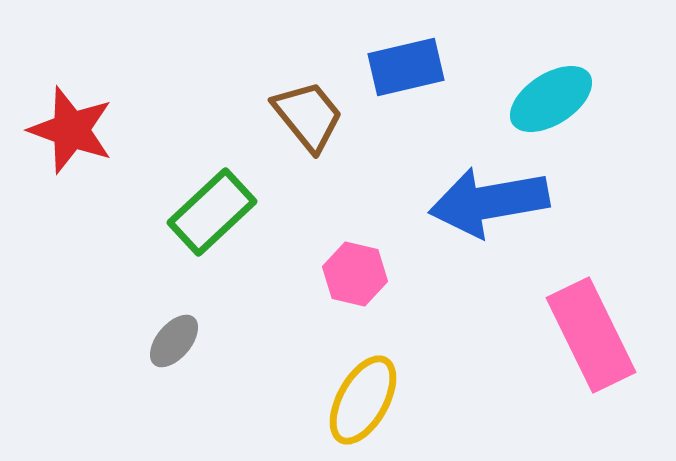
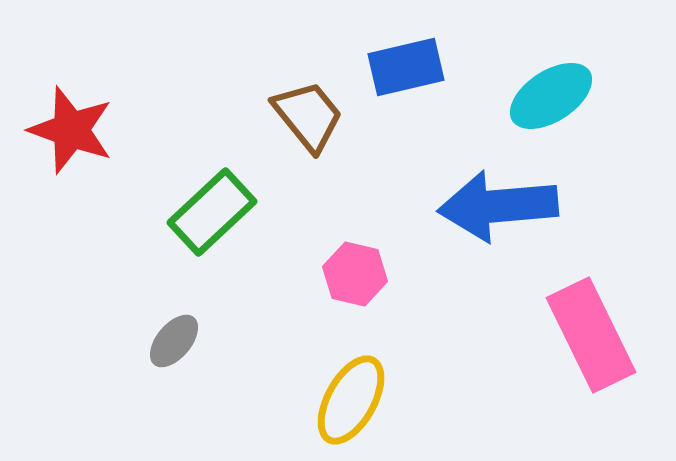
cyan ellipse: moved 3 px up
blue arrow: moved 9 px right, 4 px down; rotated 5 degrees clockwise
yellow ellipse: moved 12 px left
